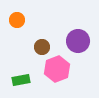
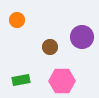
purple circle: moved 4 px right, 4 px up
brown circle: moved 8 px right
pink hexagon: moved 5 px right, 12 px down; rotated 20 degrees clockwise
